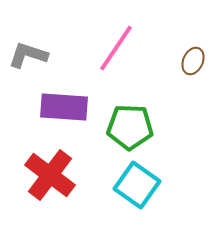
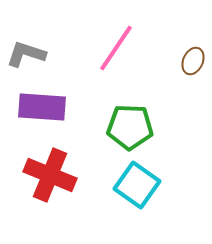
gray L-shape: moved 2 px left, 1 px up
purple rectangle: moved 22 px left
red cross: rotated 15 degrees counterclockwise
